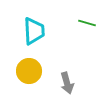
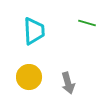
yellow circle: moved 6 px down
gray arrow: moved 1 px right
